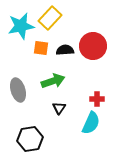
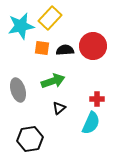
orange square: moved 1 px right
black triangle: rotated 16 degrees clockwise
